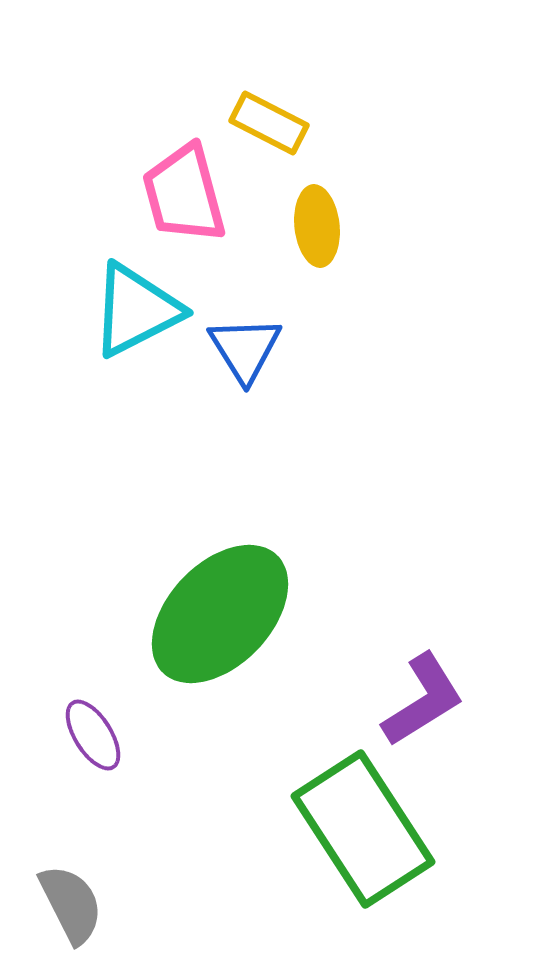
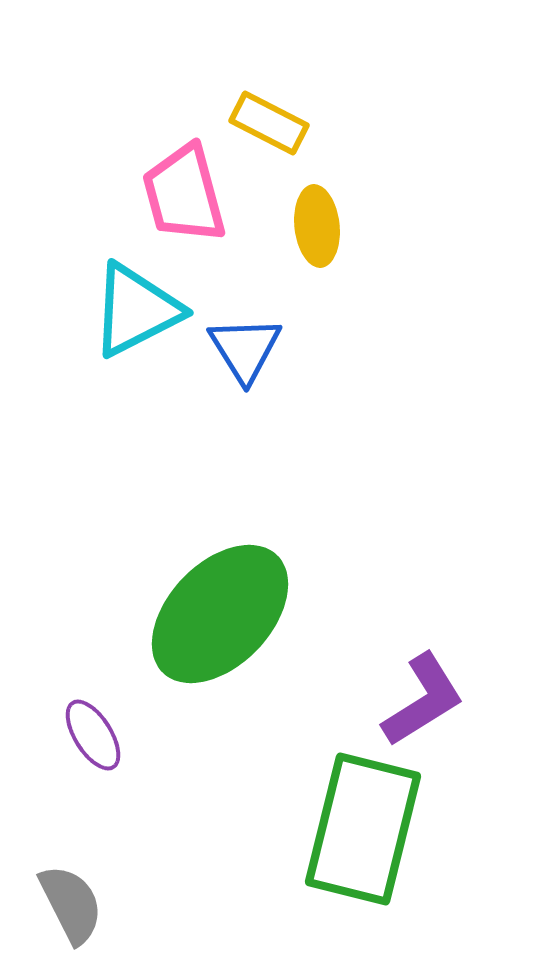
green rectangle: rotated 47 degrees clockwise
